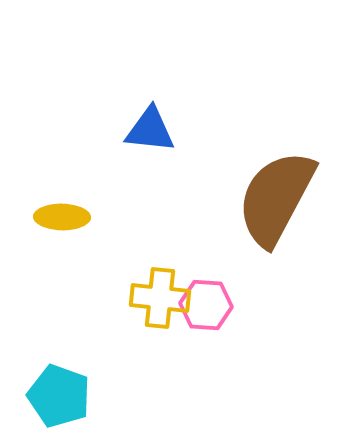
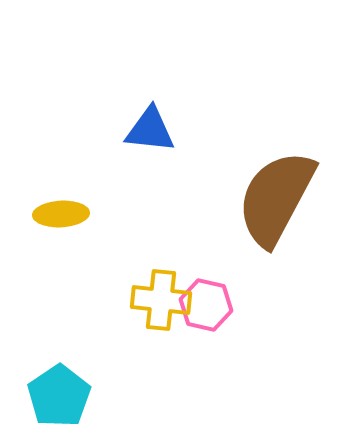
yellow ellipse: moved 1 px left, 3 px up; rotated 4 degrees counterclockwise
yellow cross: moved 1 px right, 2 px down
pink hexagon: rotated 9 degrees clockwise
cyan pentagon: rotated 18 degrees clockwise
